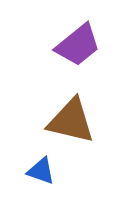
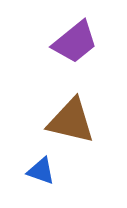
purple trapezoid: moved 3 px left, 3 px up
